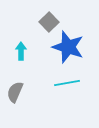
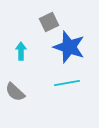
gray square: rotated 18 degrees clockwise
blue star: moved 1 px right
gray semicircle: rotated 70 degrees counterclockwise
